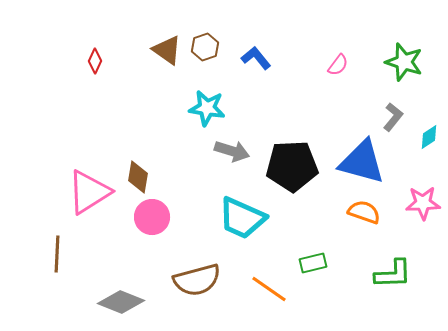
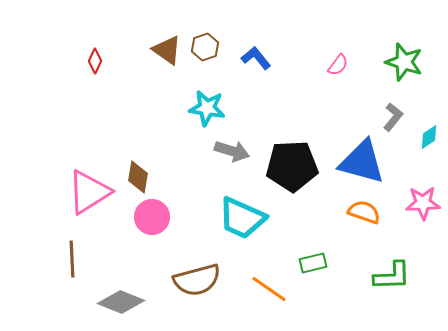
brown line: moved 15 px right, 5 px down; rotated 6 degrees counterclockwise
green L-shape: moved 1 px left, 2 px down
